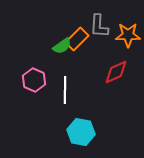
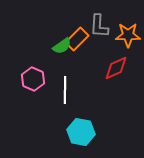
red diamond: moved 4 px up
pink hexagon: moved 1 px left, 1 px up
